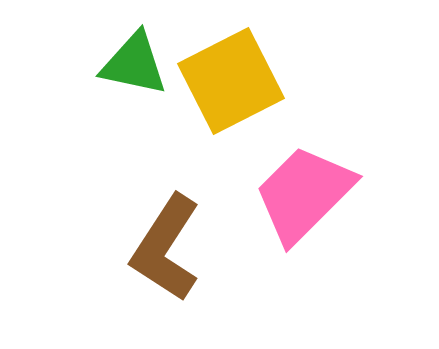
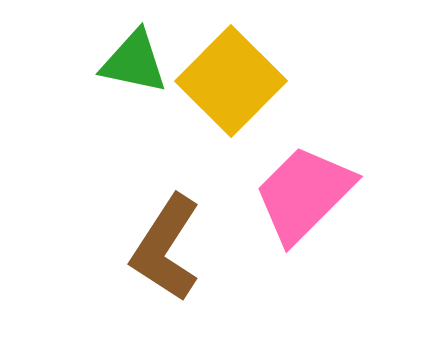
green triangle: moved 2 px up
yellow square: rotated 18 degrees counterclockwise
